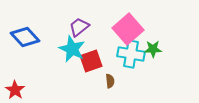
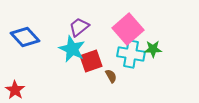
brown semicircle: moved 1 px right, 5 px up; rotated 24 degrees counterclockwise
